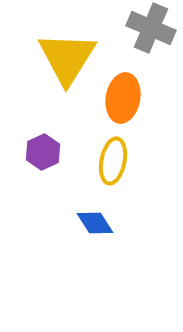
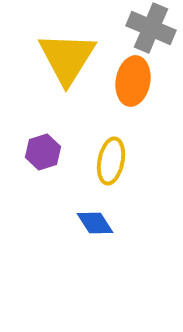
orange ellipse: moved 10 px right, 17 px up
purple hexagon: rotated 8 degrees clockwise
yellow ellipse: moved 2 px left
